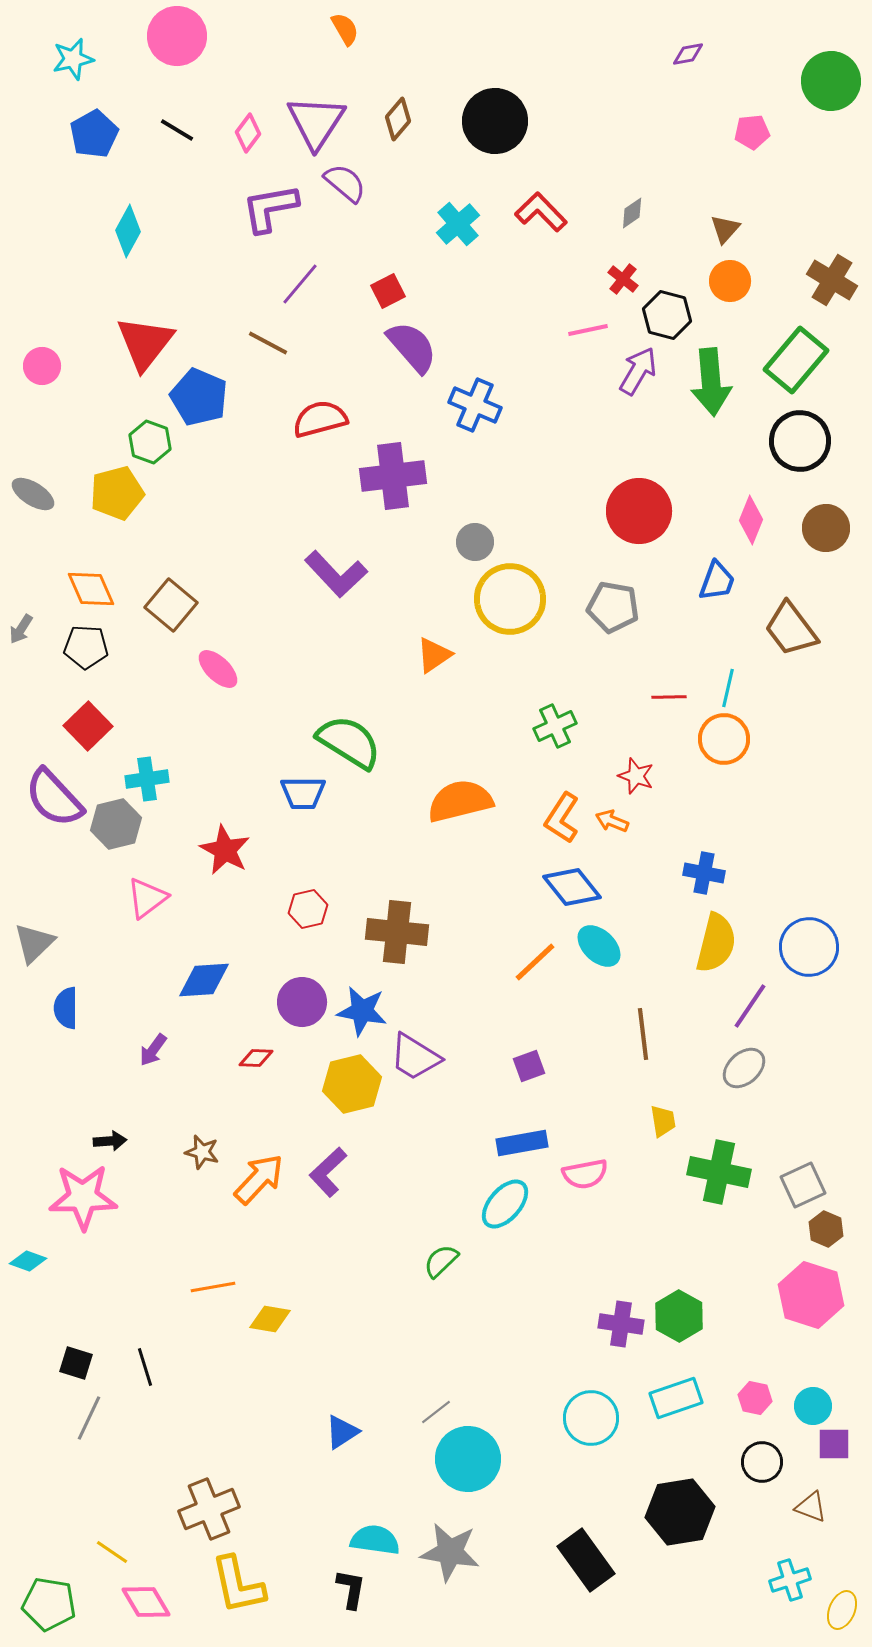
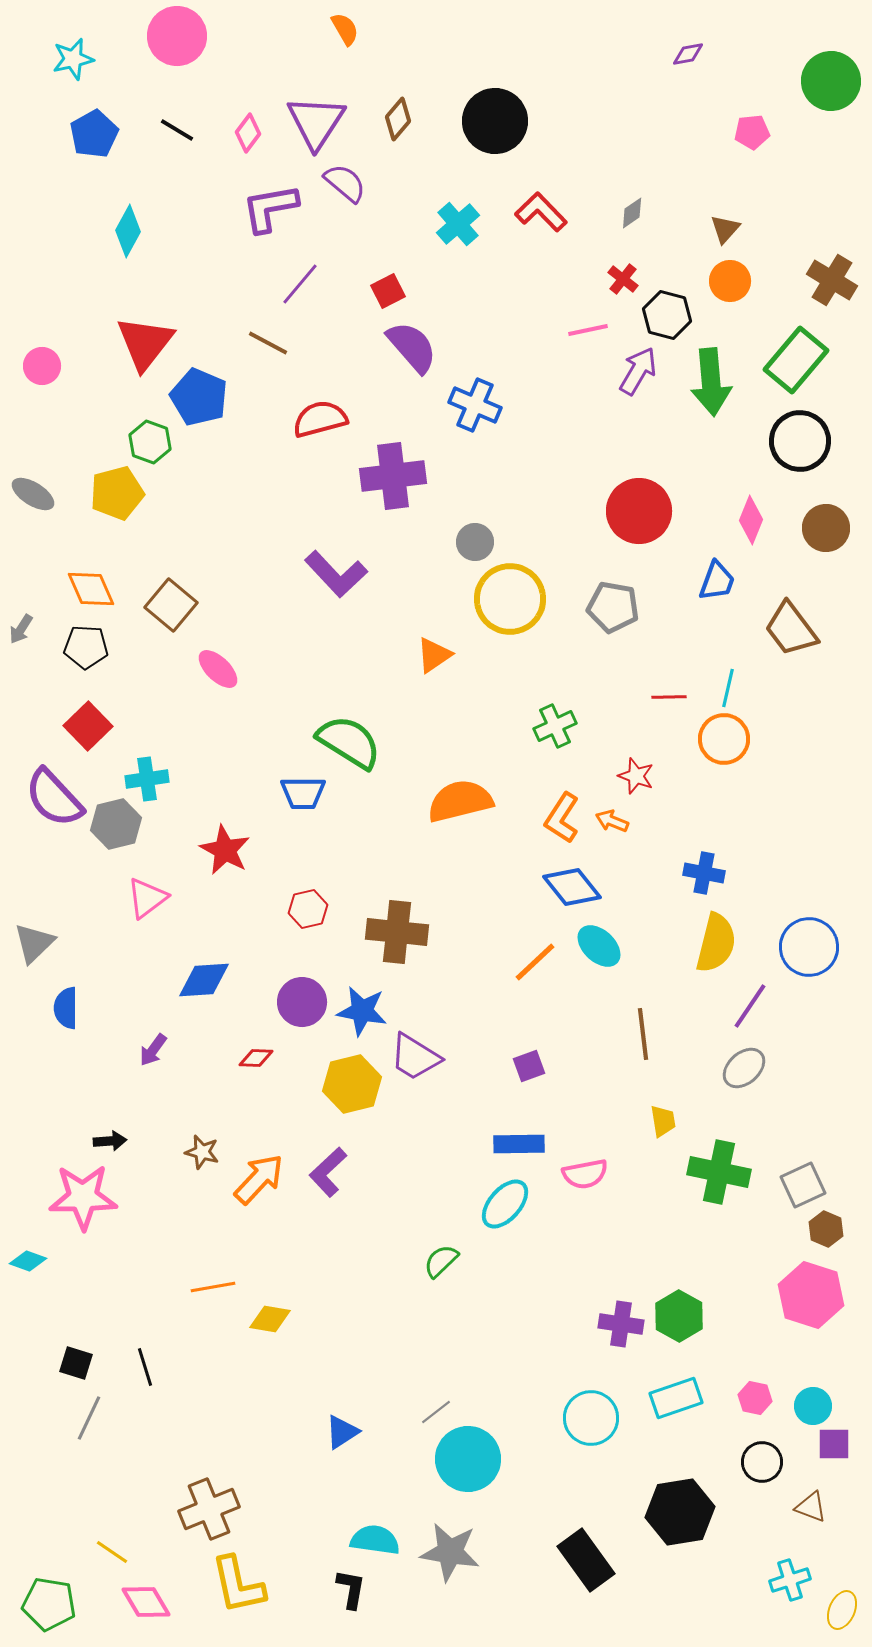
blue rectangle at (522, 1143): moved 3 px left, 1 px down; rotated 9 degrees clockwise
